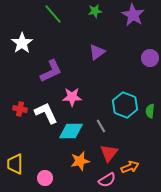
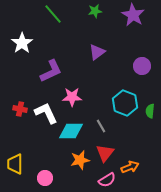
purple circle: moved 8 px left, 8 px down
cyan hexagon: moved 2 px up
red triangle: moved 4 px left
orange star: moved 1 px up
